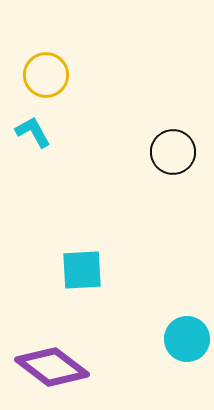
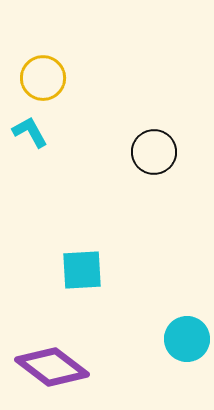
yellow circle: moved 3 px left, 3 px down
cyan L-shape: moved 3 px left
black circle: moved 19 px left
